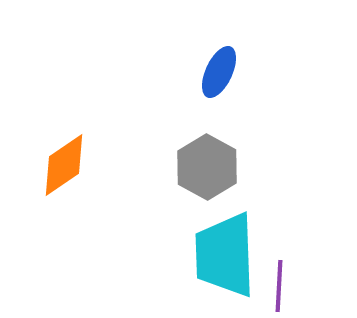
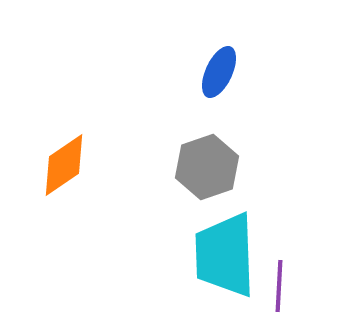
gray hexagon: rotated 12 degrees clockwise
